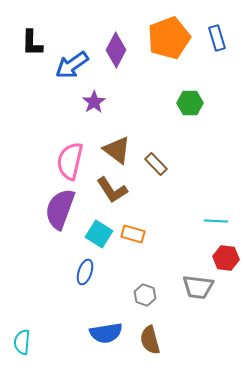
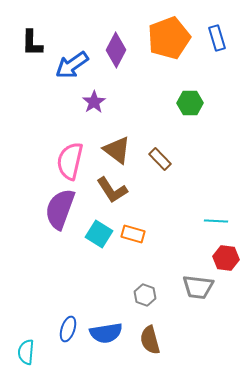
brown rectangle: moved 4 px right, 5 px up
blue ellipse: moved 17 px left, 57 px down
cyan semicircle: moved 4 px right, 10 px down
